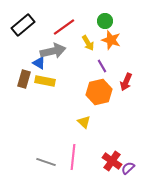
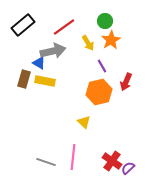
orange star: rotated 24 degrees clockwise
